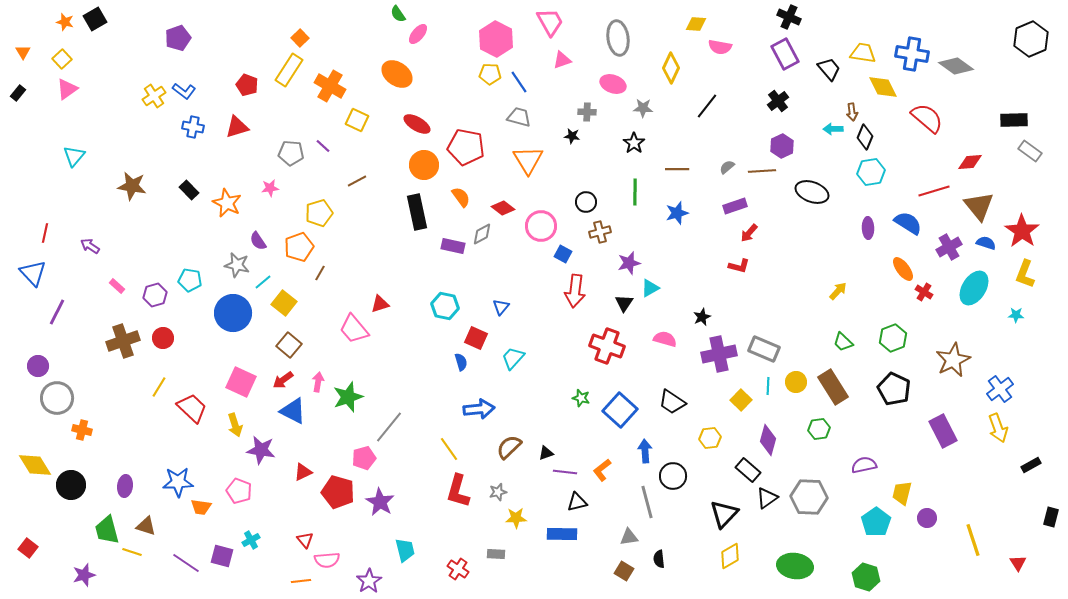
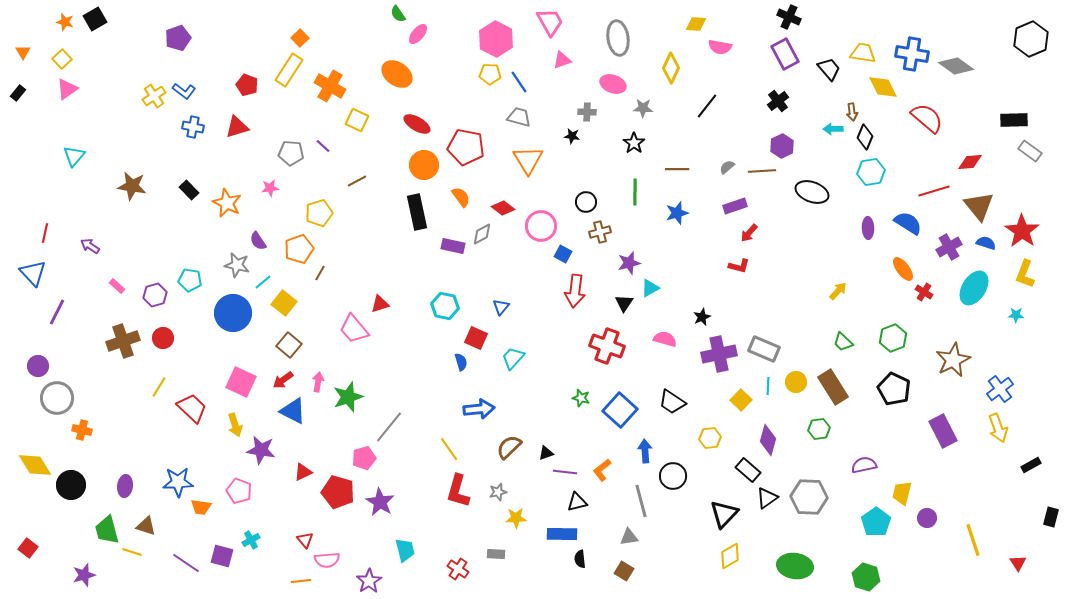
orange pentagon at (299, 247): moved 2 px down
gray line at (647, 502): moved 6 px left, 1 px up
black semicircle at (659, 559): moved 79 px left
